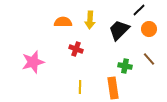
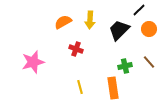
orange semicircle: rotated 30 degrees counterclockwise
brown line: moved 3 px down
green cross: rotated 24 degrees counterclockwise
yellow line: rotated 16 degrees counterclockwise
